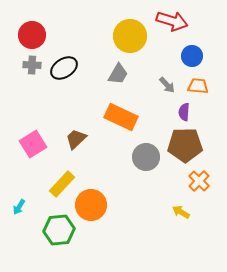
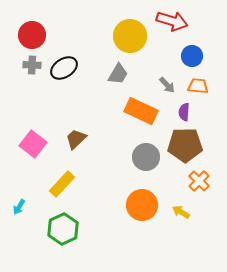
orange rectangle: moved 20 px right, 6 px up
pink square: rotated 20 degrees counterclockwise
orange circle: moved 51 px right
green hexagon: moved 4 px right, 1 px up; rotated 20 degrees counterclockwise
